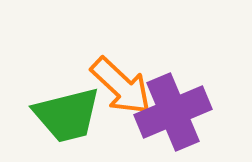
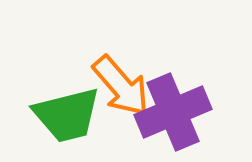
orange arrow: rotated 6 degrees clockwise
